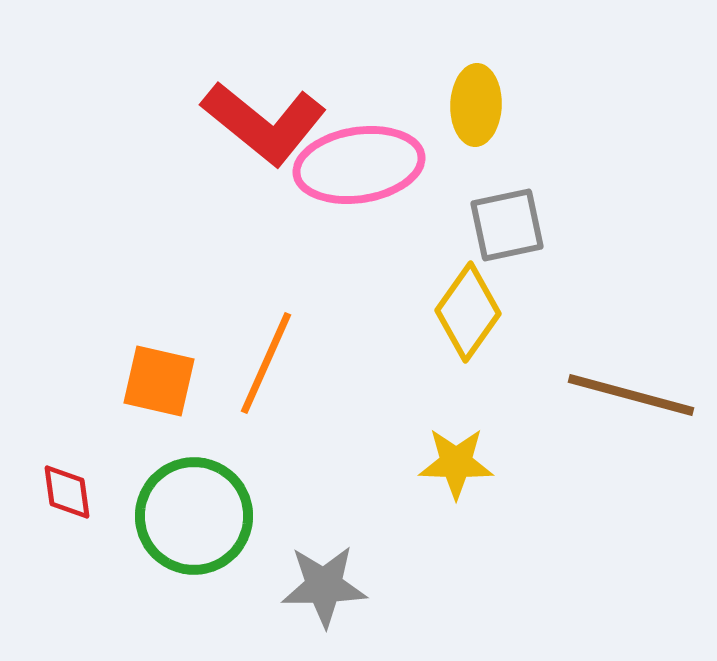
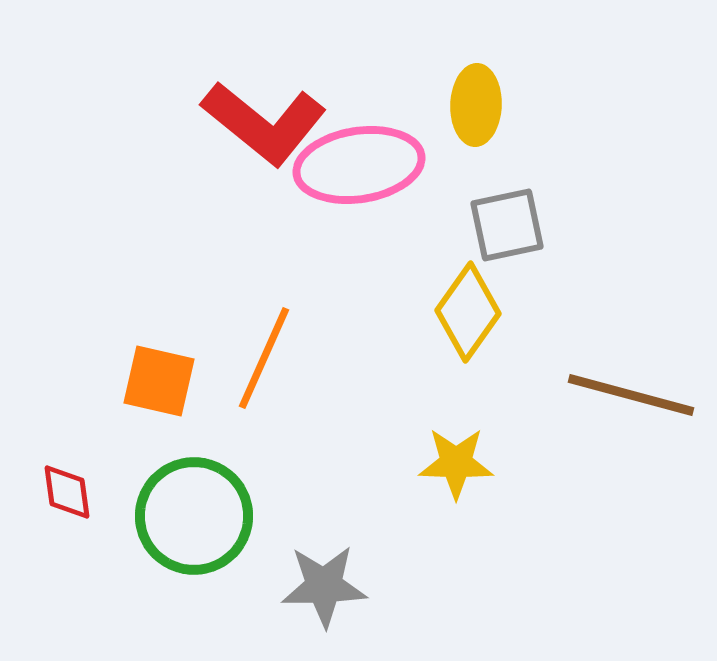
orange line: moved 2 px left, 5 px up
